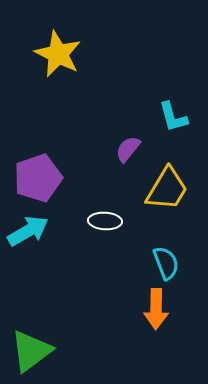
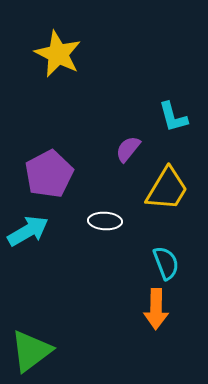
purple pentagon: moved 11 px right, 4 px up; rotated 9 degrees counterclockwise
